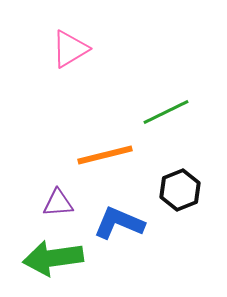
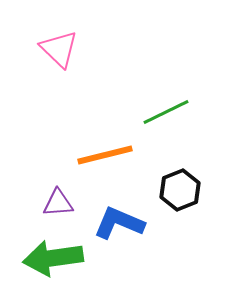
pink triangle: moved 11 px left; rotated 45 degrees counterclockwise
